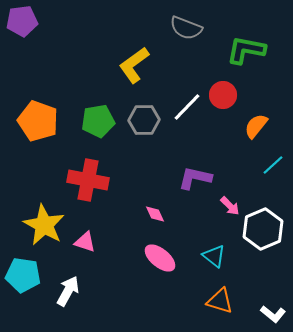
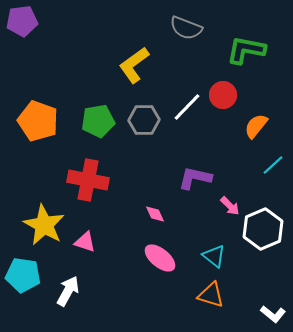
orange triangle: moved 9 px left, 6 px up
